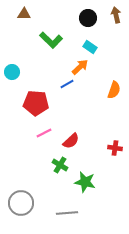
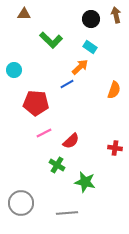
black circle: moved 3 px right, 1 px down
cyan circle: moved 2 px right, 2 px up
green cross: moved 3 px left
